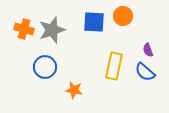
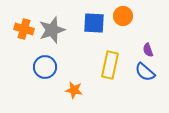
blue square: moved 1 px down
yellow rectangle: moved 4 px left, 1 px up
